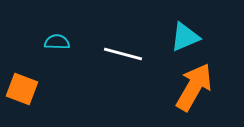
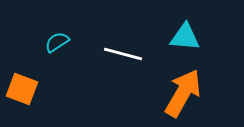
cyan triangle: rotated 28 degrees clockwise
cyan semicircle: rotated 35 degrees counterclockwise
orange arrow: moved 11 px left, 6 px down
